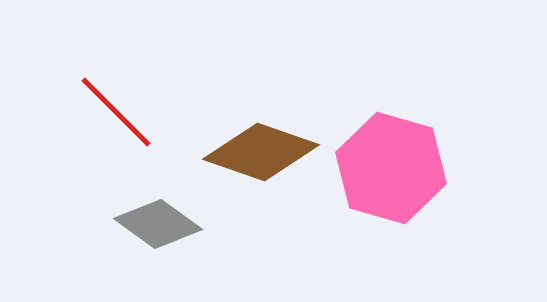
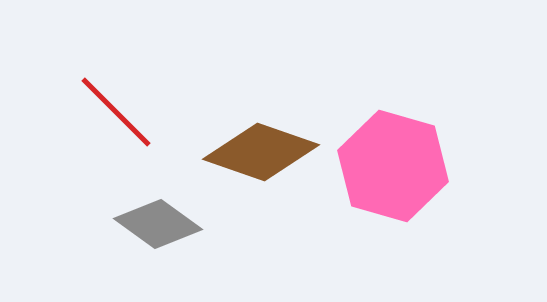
pink hexagon: moved 2 px right, 2 px up
